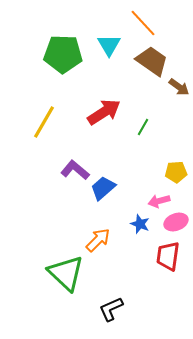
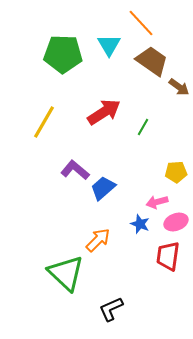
orange line: moved 2 px left
pink arrow: moved 2 px left, 1 px down
